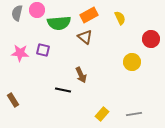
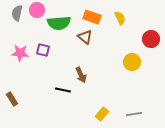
orange rectangle: moved 3 px right, 2 px down; rotated 48 degrees clockwise
brown rectangle: moved 1 px left, 1 px up
